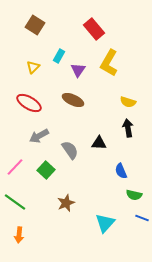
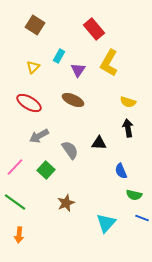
cyan triangle: moved 1 px right
